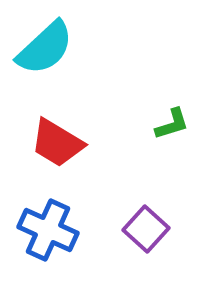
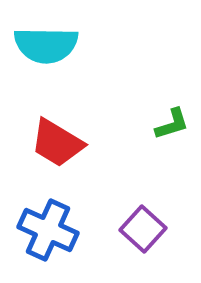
cyan semicircle: moved 1 px right, 3 px up; rotated 44 degrees clockwise
purple square: moved 3 px left
